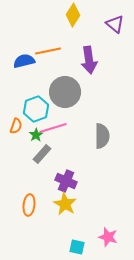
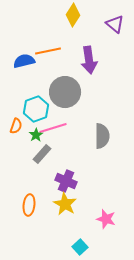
pink star: moved 2 px left, 18 px up
cyan square: moved 3 px right; rotated 35 degrees clockwise
